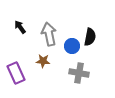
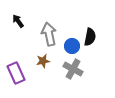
black arrow: moved 2 px left, 6 px up
brown star: rotated 16 degrees counterclockwise
gray cross: moved 6 px left, 4 px up; rotated 18 degrees clockwise
